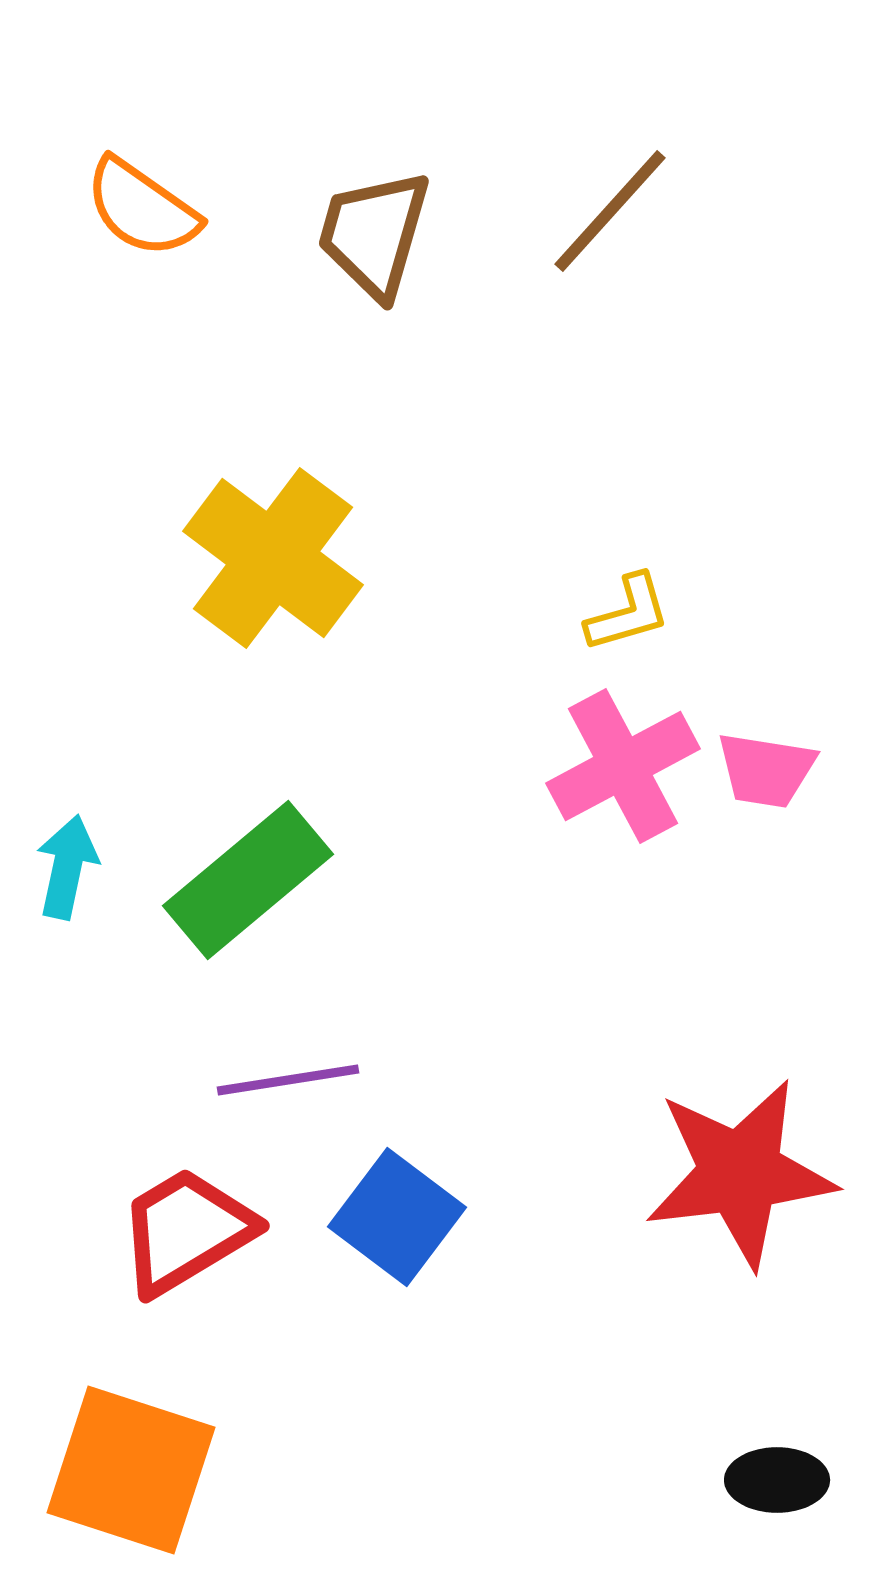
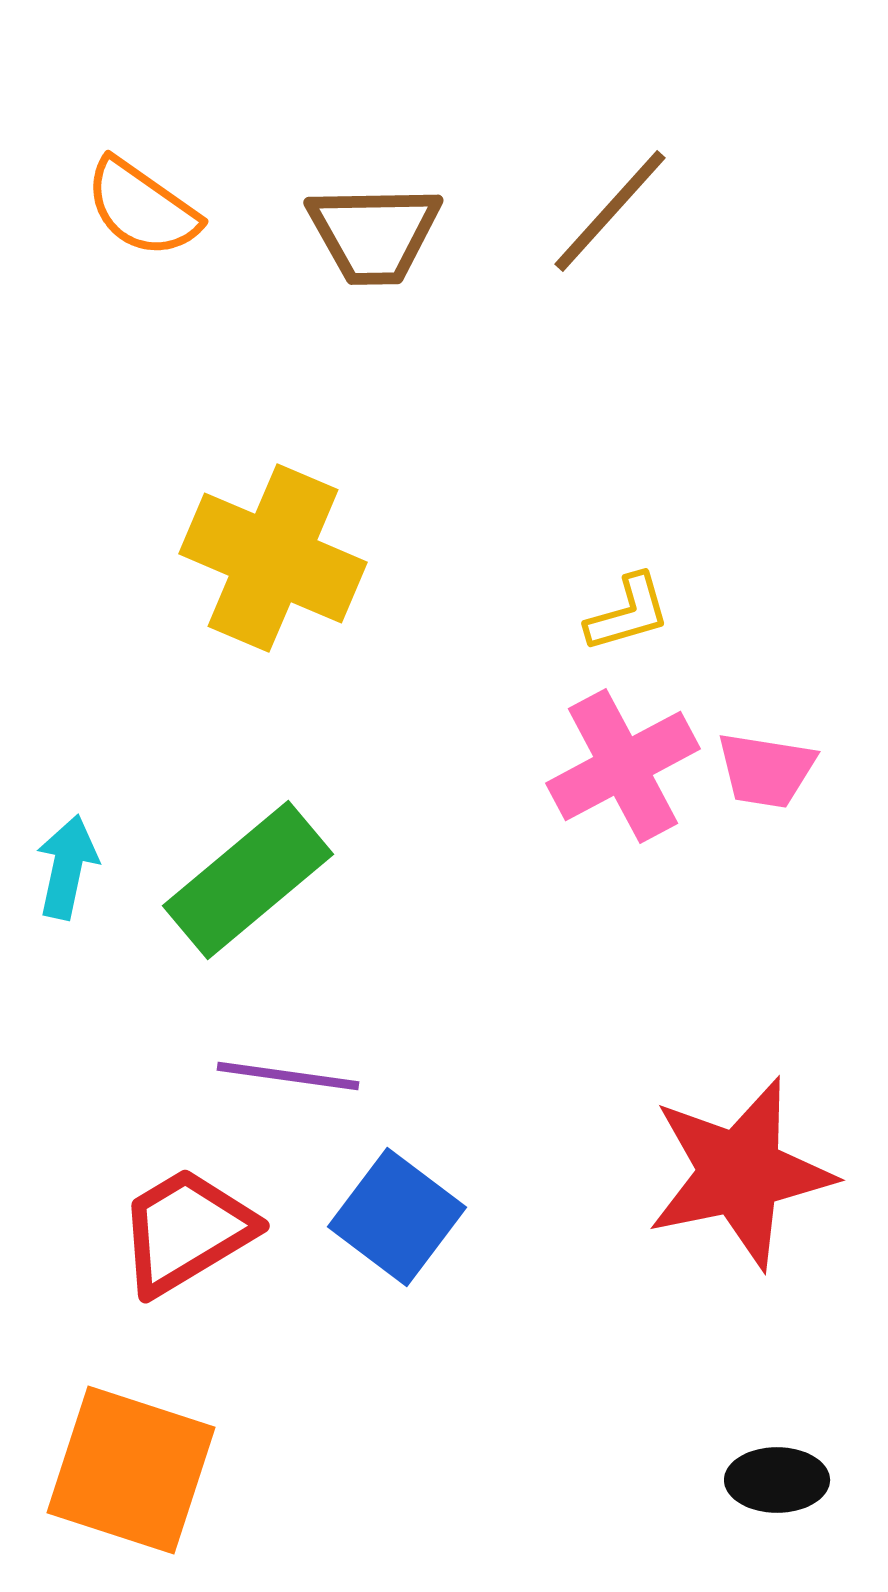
brown trapezoid: rotated 107 degrees counterclockwise
yellow cross: rotated 14 degrees counterclockwise
purple line: moved 4 px up; rotated 17 degrees clockwise
red star: rotated 5 degrees counterclockwise
